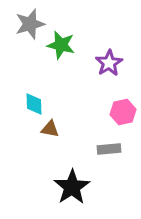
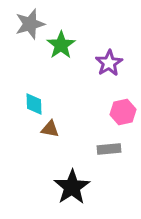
green star: rotated 24 degrees clockwise
